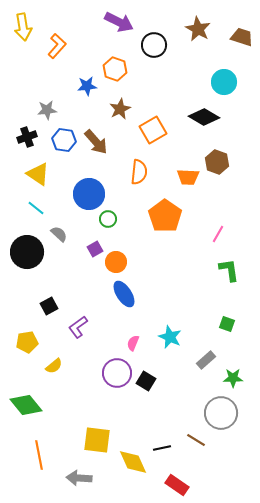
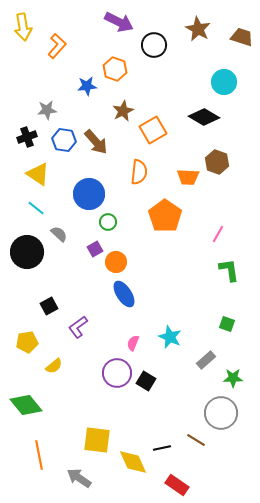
brown star at (120, 109): moved 3 px right, 2 px down
green circle at (108, 219): moved 3 px down
gray arrow at (79, 478): rotated 30 degrees clockwise
